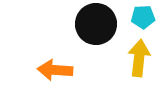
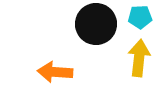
cyan pentagon: moved 3 px left
orange arrow: moved 2 px down
